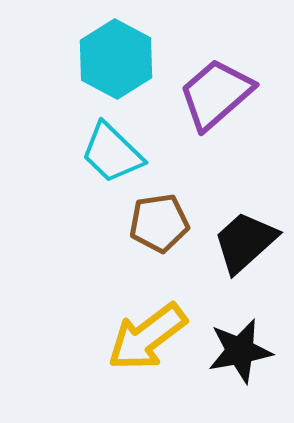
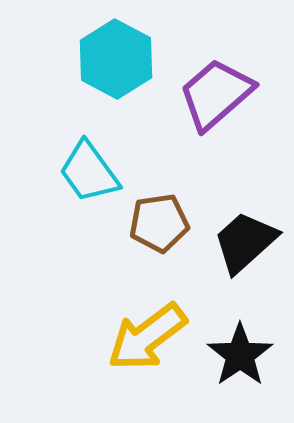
cyan trapezoid: moved 23 px left, 19 px down; rotated 10 degrees clockwise
black star: moved 4 px down; rotated 24 degrees counterclockwise
